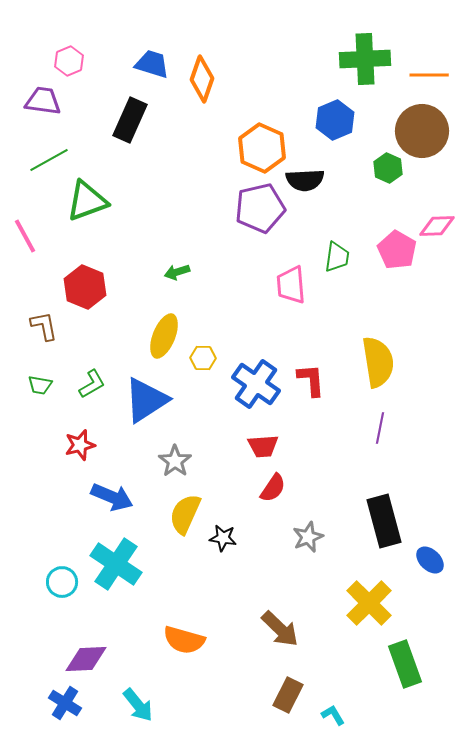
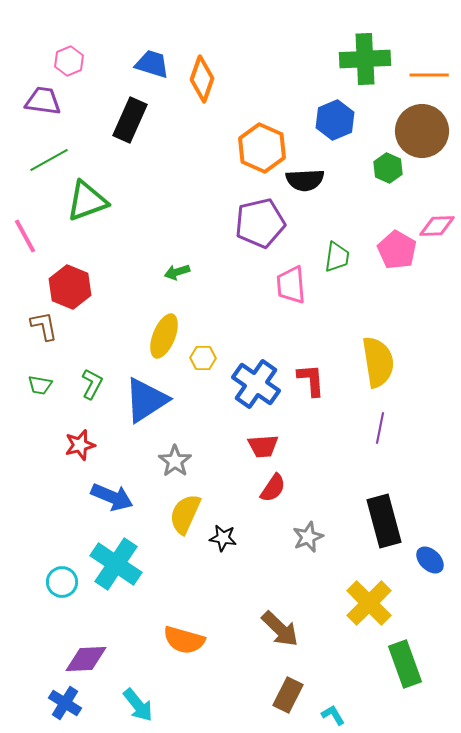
purple pentagon at (260, 208): moved 15 px down
red hexagon at (85, 287): moved 15 px left
green L-shape at (92, 384): rotated 32 degrees counterclockwise
